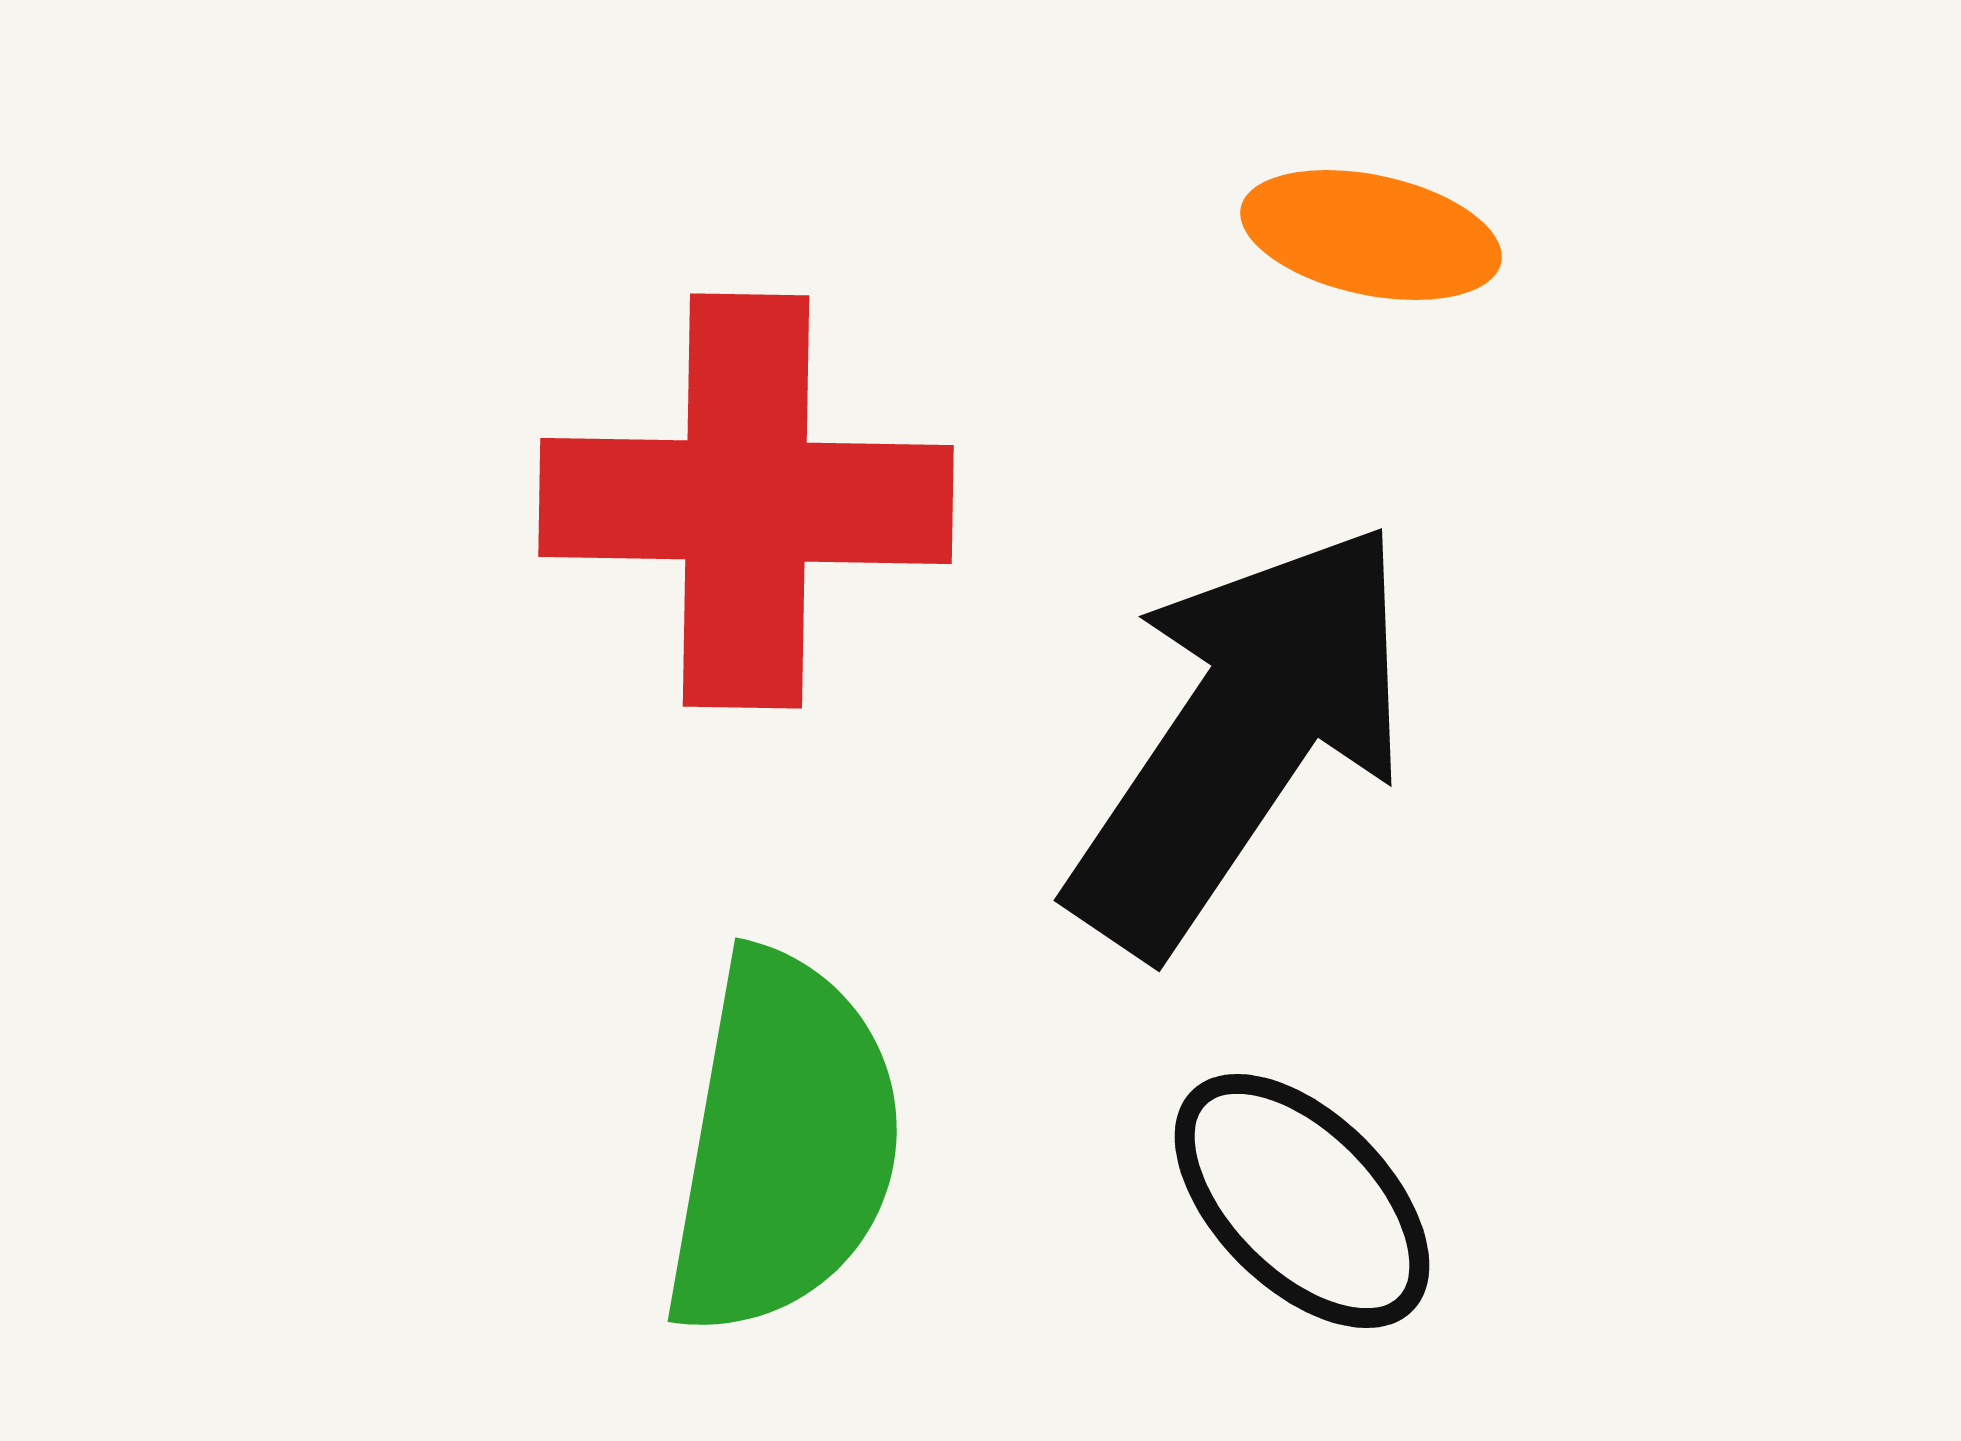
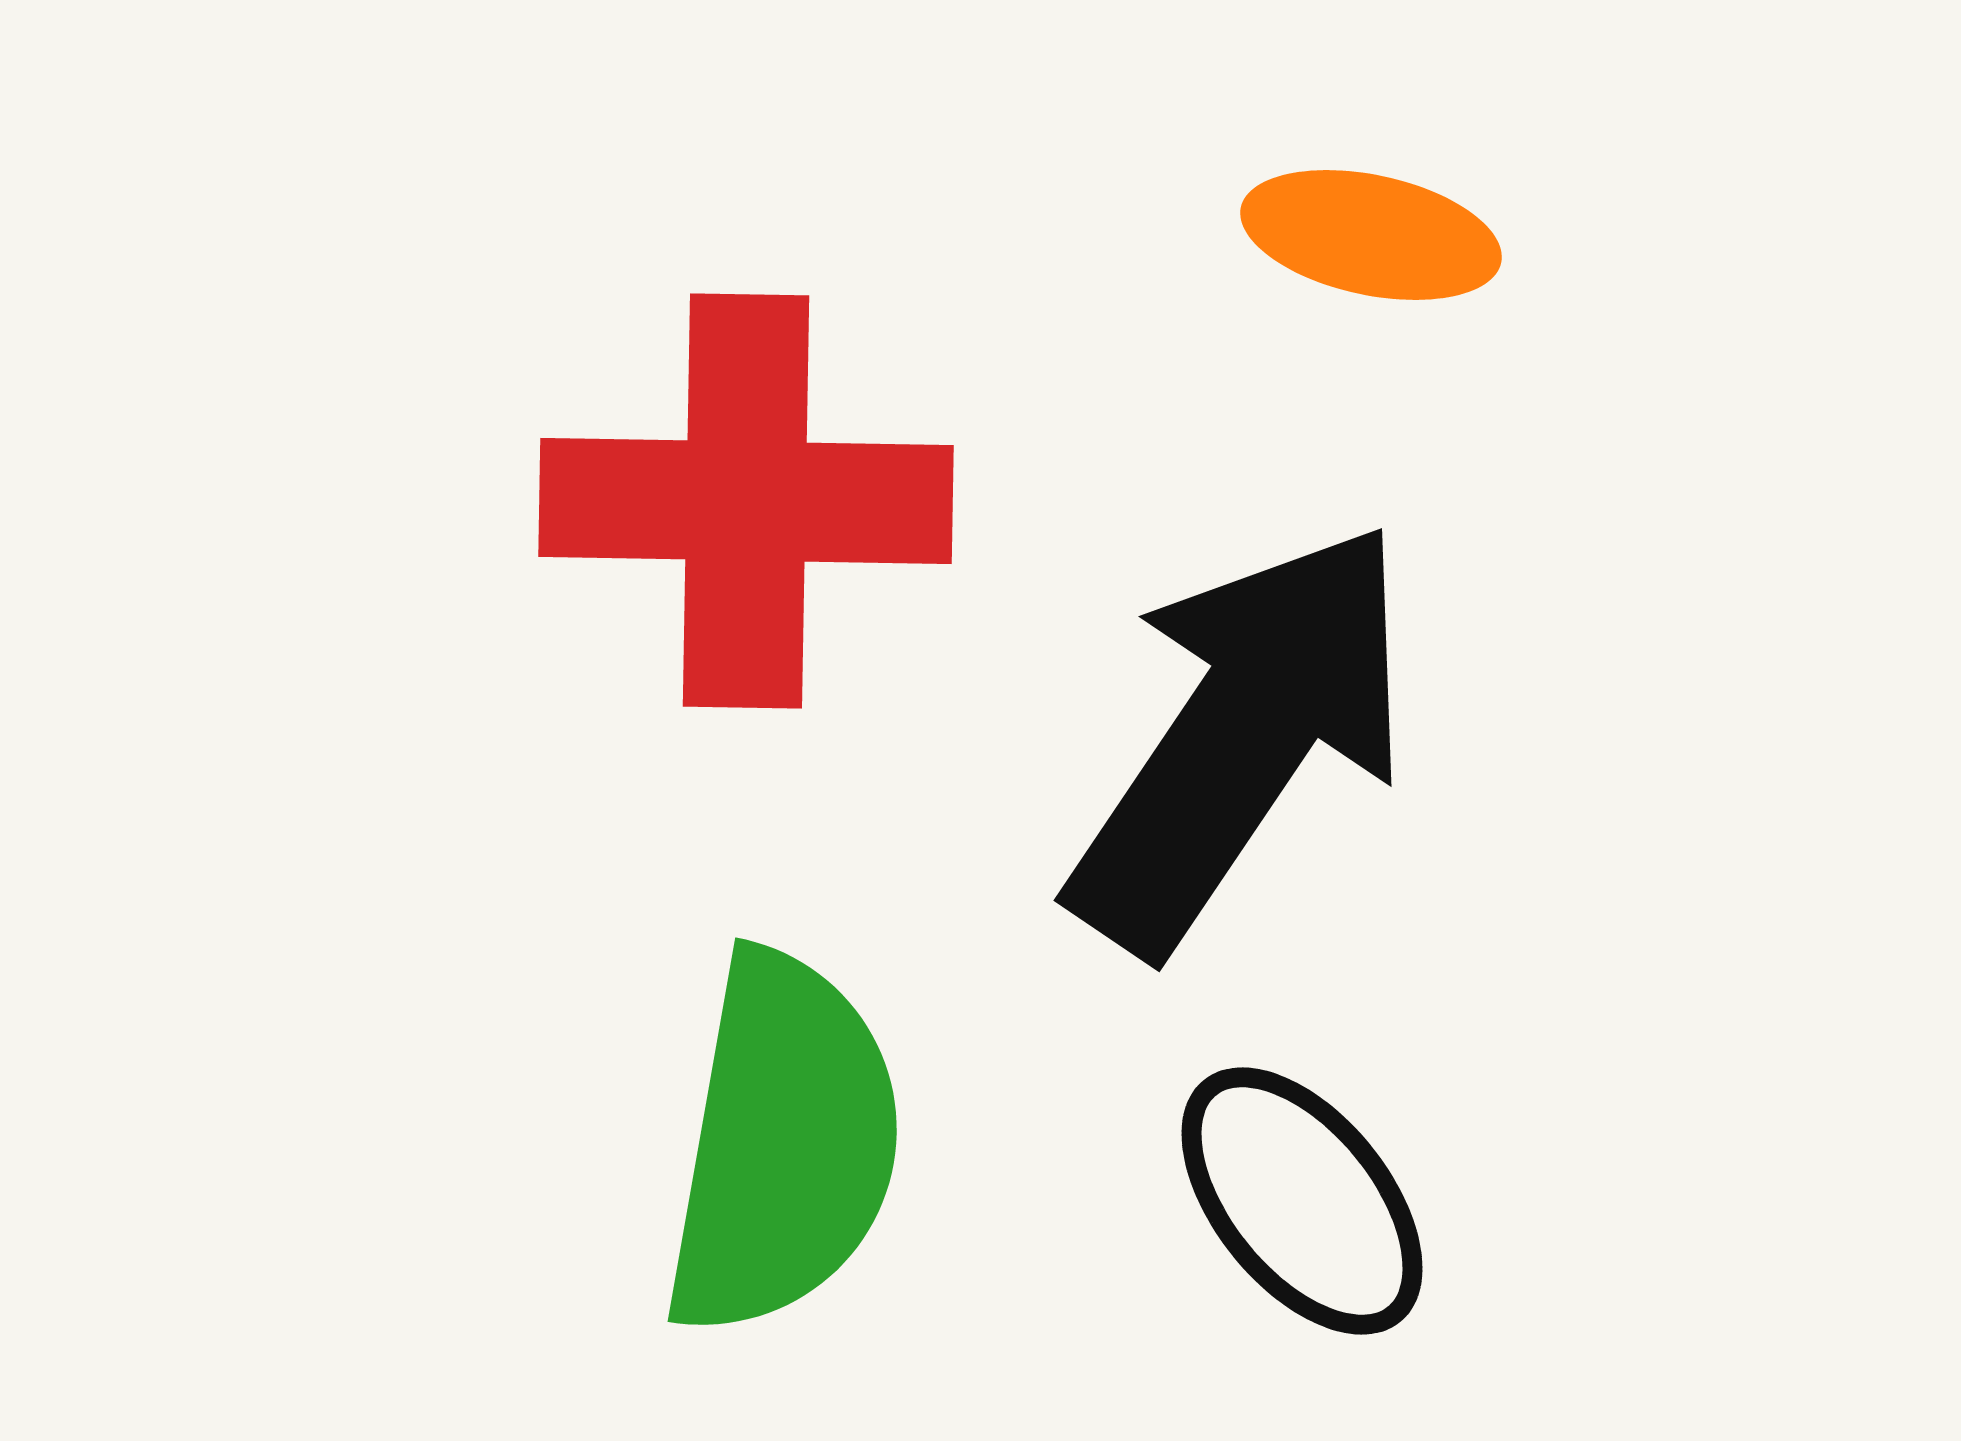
black ellipse: rotated 6 degrees clockwise
